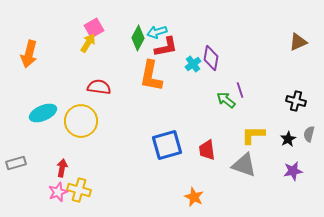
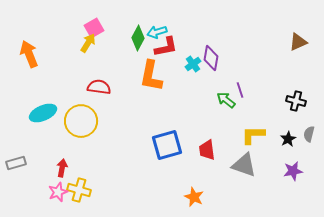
orange arrow: rotated 144 degrees clockwise
